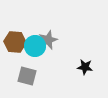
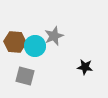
gray star: moved 6 px right, 4 px up
gray square: moved 2 px left
